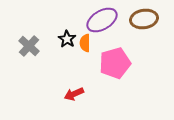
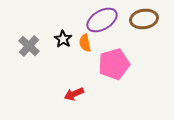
black star: moved 4 px left
orange semicircle: rotated 12 degrees counterclockwise
pink pentagon: moved 1 px left, 1 px down
